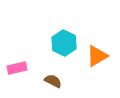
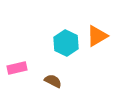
cyan hexagon: moved 2 px right
orange triangle: moved 20 px up
